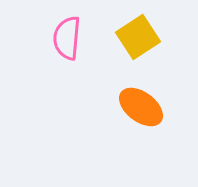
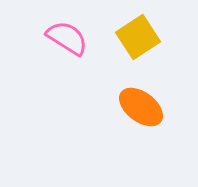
pink semicircle: rotated 117 degrees clockwise
